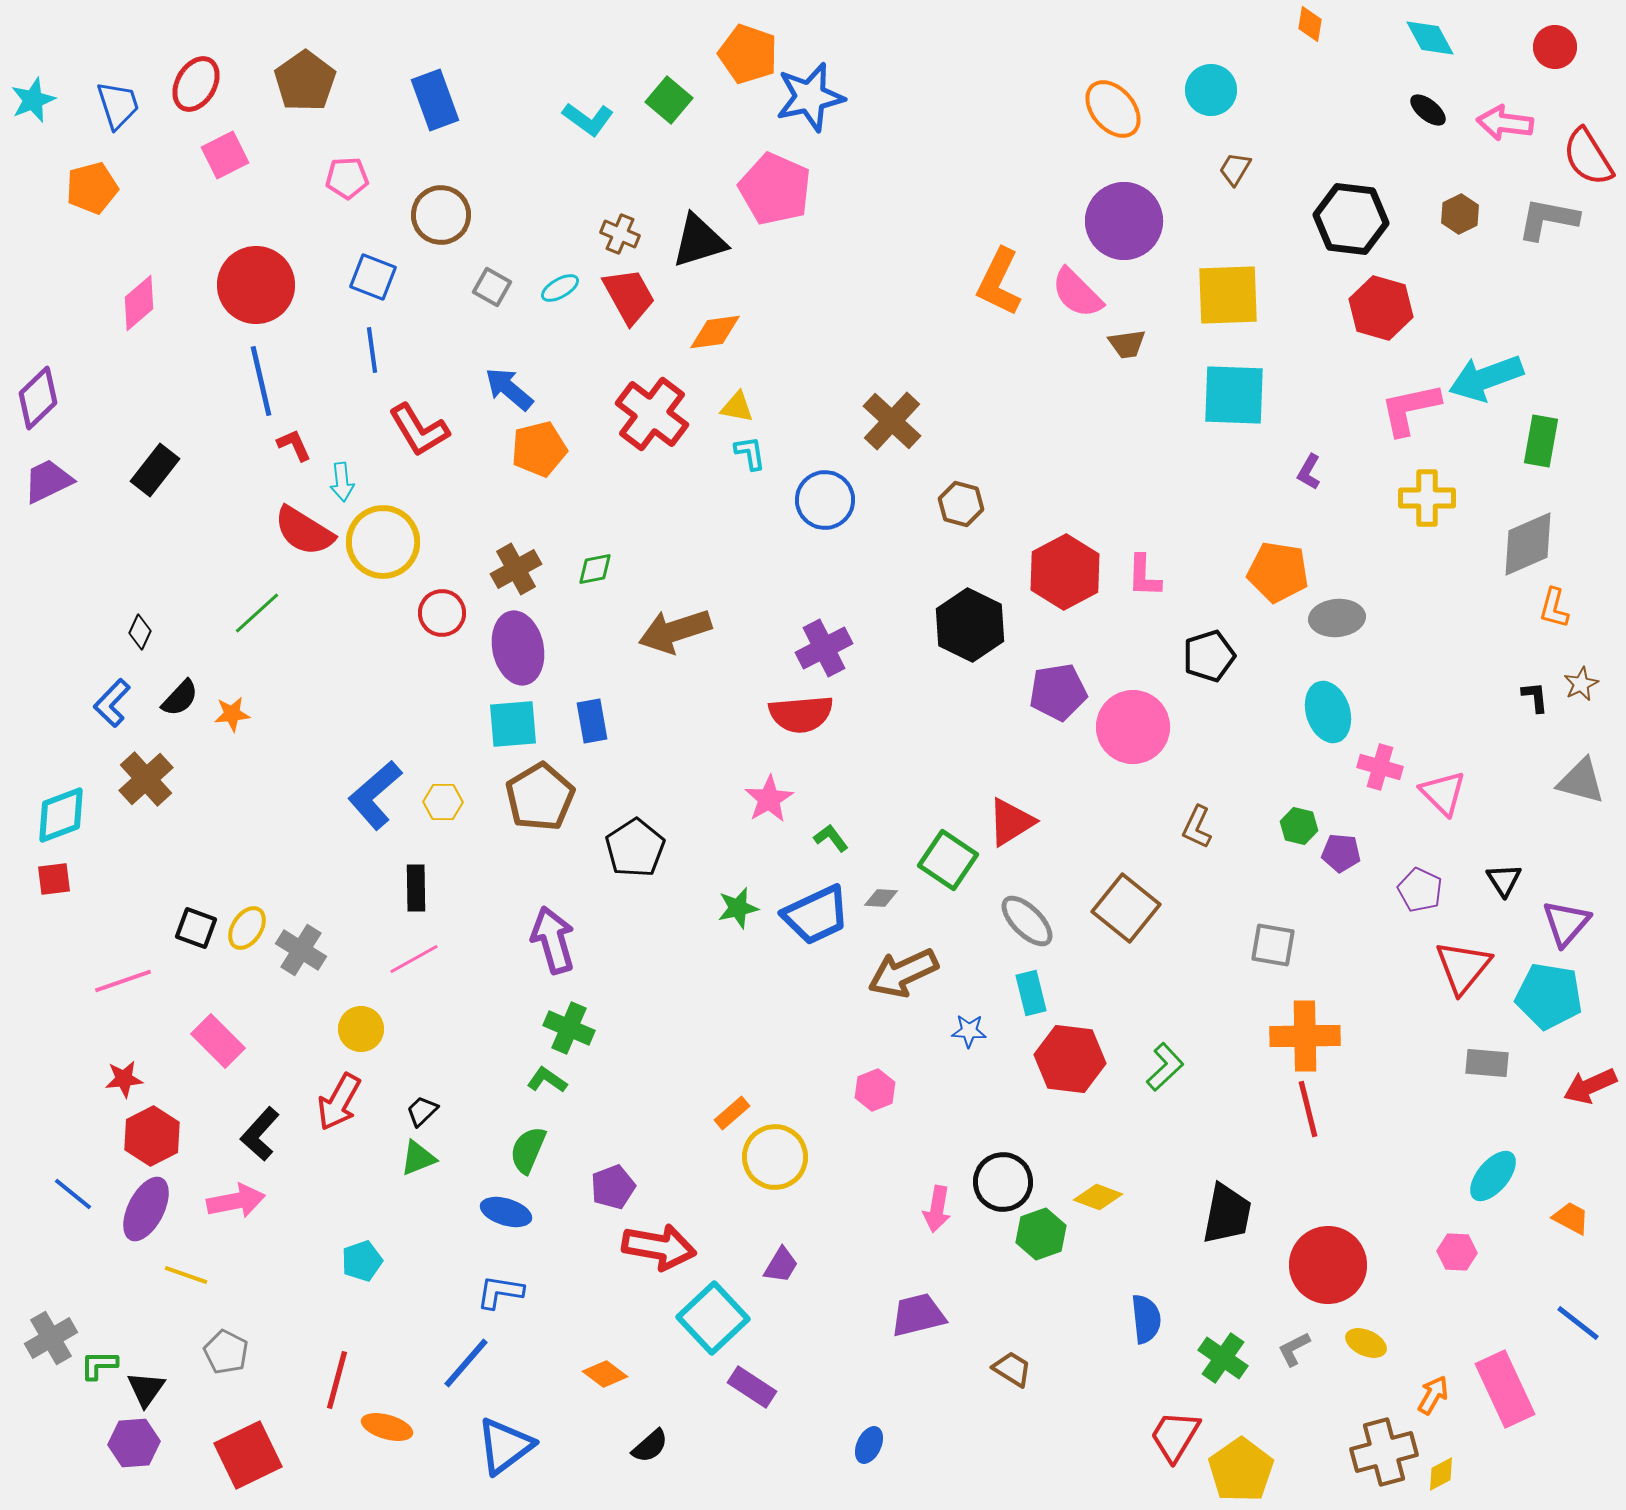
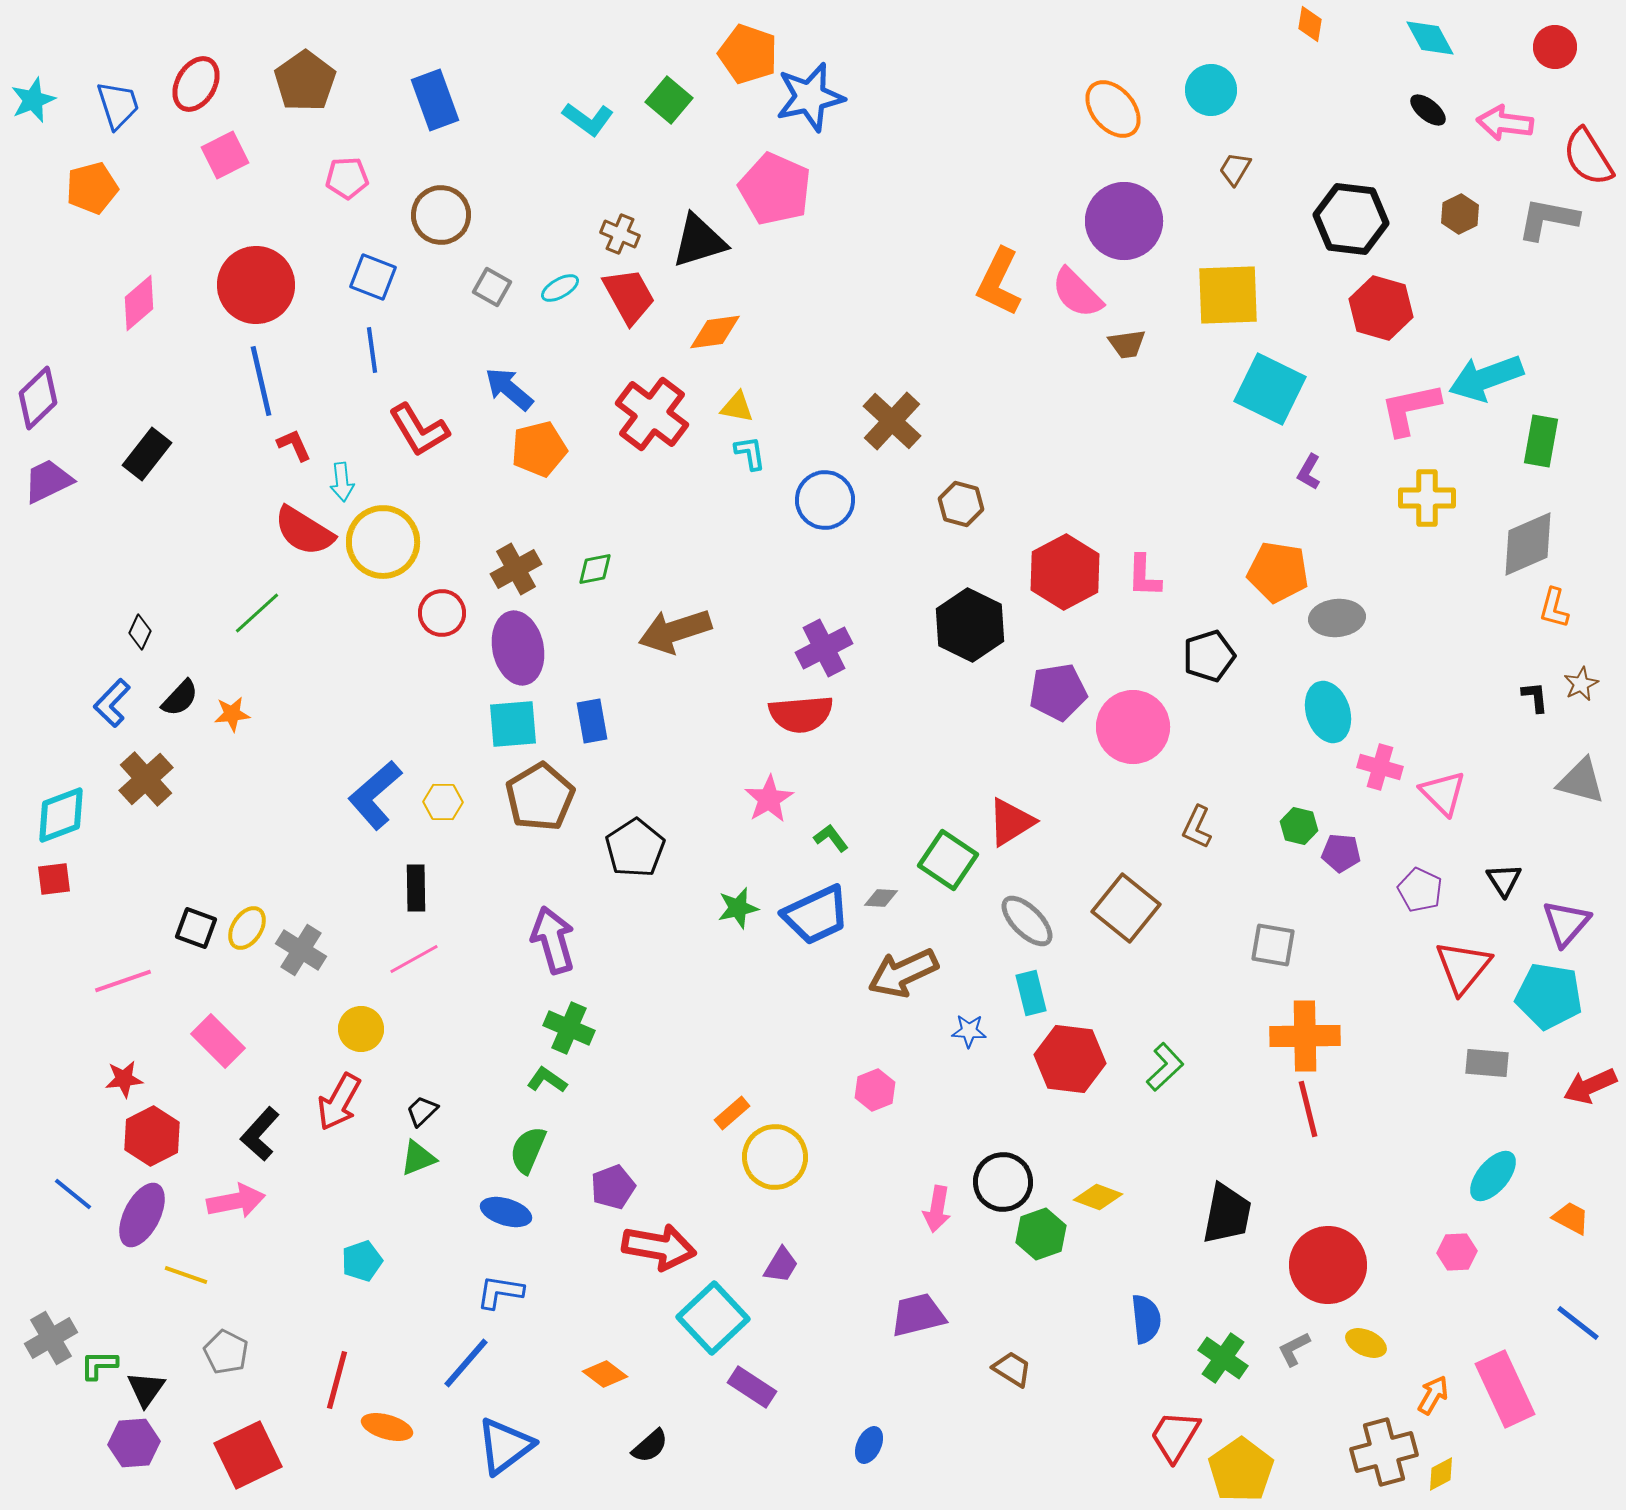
cyan square at (1234, 395): moved 36 px right, 6 px up; rotated 24 degrees clockwise
black rectangle at (155, 470): moved 8 px left, 16 px up
purple ellipse at (146, 1209): moved 4 px left, 6 px down
pink hexagon at (1457, 1252): rotated 6 degrees counterclockwise
